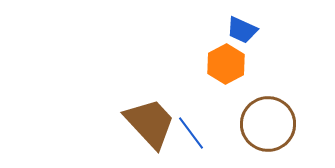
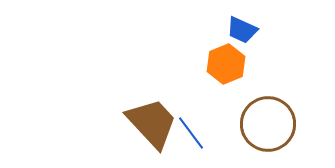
orange hexagon: rotated 6 degrees clockwise
brown trapezoid: moved 2 px right
